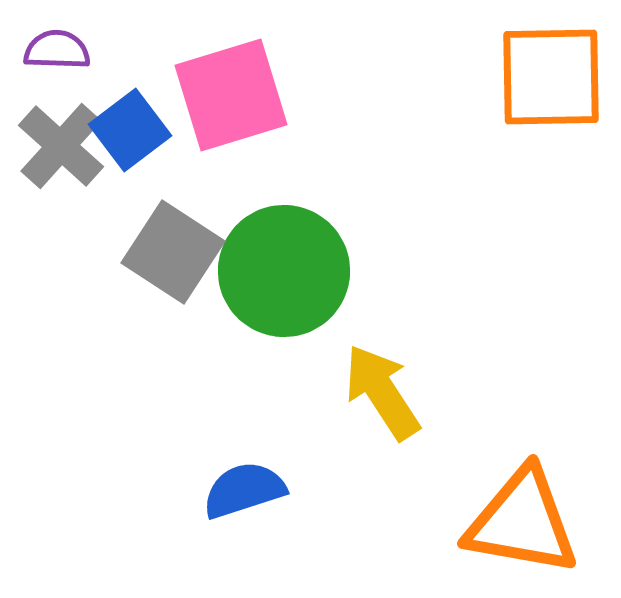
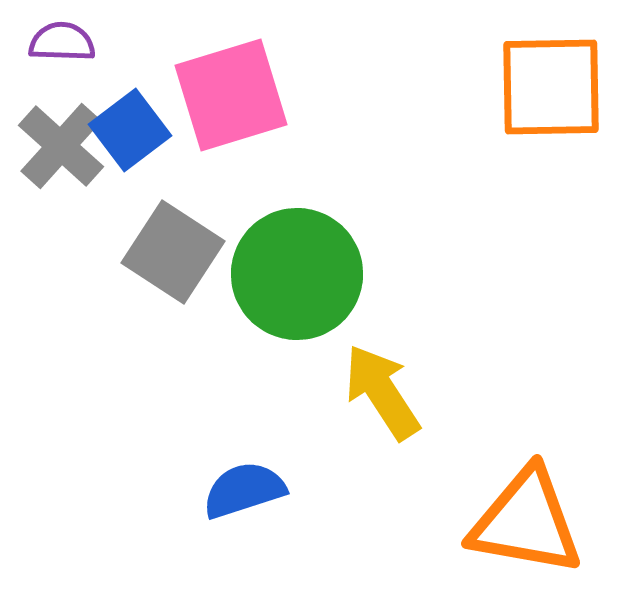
purple semicircle: moved 5 px right, 8 px up
orange square: moved 10 px down
green circle: moved 13 px right, 3 px down
orange triangle: moved 4 px right
